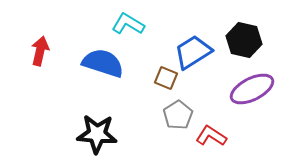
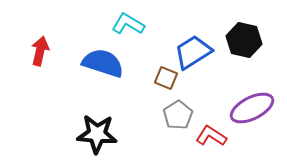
purple ellipse: moved 19 px down
